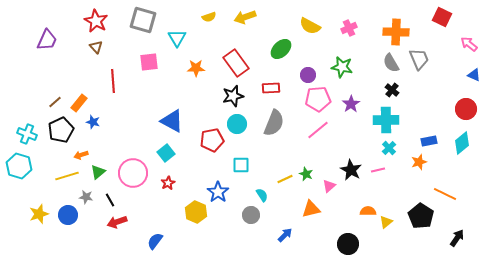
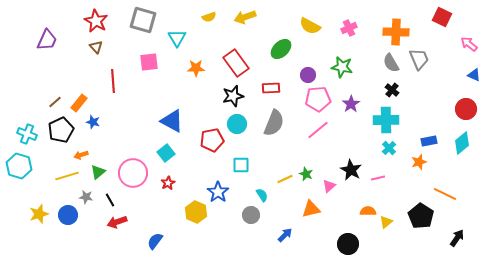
pink line at (378, 170): moved 8 px down
